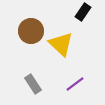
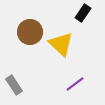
black rectangle: moved 1 px down
brown circle: moved 1 px left, 1 px down
gray rectangle: moved 19 px left, 1 px down
